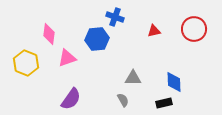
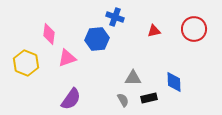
black rectangle: moved 15 px left, 5 px up
